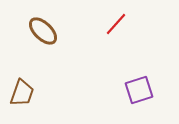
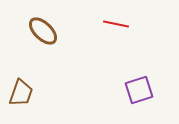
red line: rotated 60 degrees clockwise
brown trapezoid: moved 1 px left
